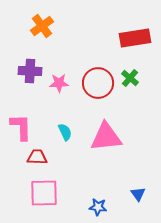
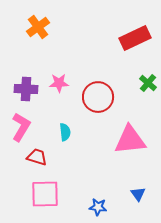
orange cross: moved 4 px left, 1 px down
red rectangle: rotated 16 degrees counterclockwise
purple cross: moved 4 px left, 18 px down
green cross: moved 18 px right, 5 px down
red circle: moved 14 px down
pink L-shape: rotated 32 degrees clockwise
cyan semicircle: rotated 18 degrees clockwise
pink triangle: moved 24 px right, 3 px down
red trapezoid: rotated 15 degrees clockwise
pink square: moved 1 px right, 1 px down
